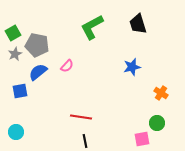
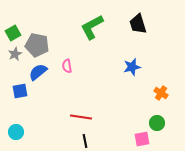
pink semicircle: rotated 128 degrees clockwise
